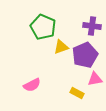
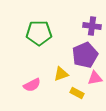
green pentagon: moved 4 px left, 6 px down; rotated 25 degrees counterclockwise
yellow triangle: moved 27 px down
pink triangle: moved 1 px up
